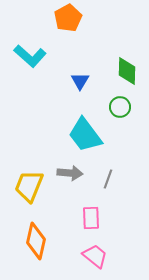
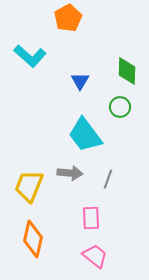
orange diamond: moved 3 px left, 2 px up
